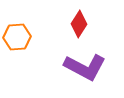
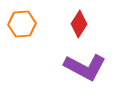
orange hexagon: moved 5 px right, 13 px up
